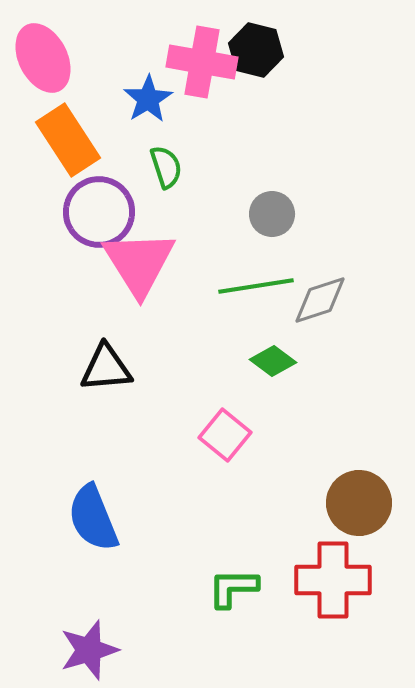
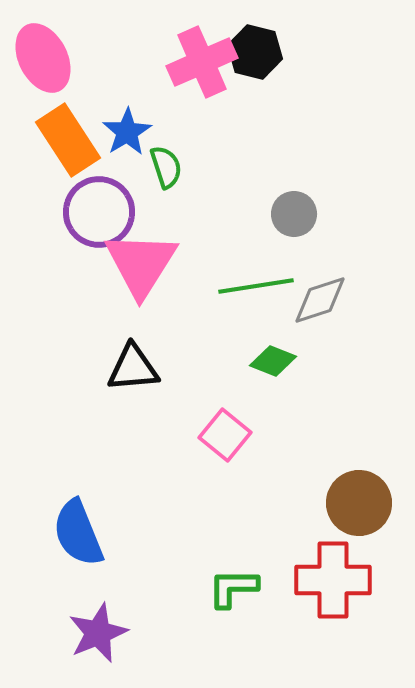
black hexagon: moved 1 px left, 2 px down
pink cross: rotated 34 degrees counterclockwise
blue star: moved 21 px left, 33 px down
gray circle: moved 22 px right
pink triangle: moved 2 px right, 1 px down; rotated 4 degrees clockwise
green diamond: rotated 15 degrees counterclockwise
black triangle: moved 27 px right
blue semicircle: moved 15 px left, 15 px down
purple star: moved 9 px right, 17 px up; rotated 6 degrees counterclockwise
